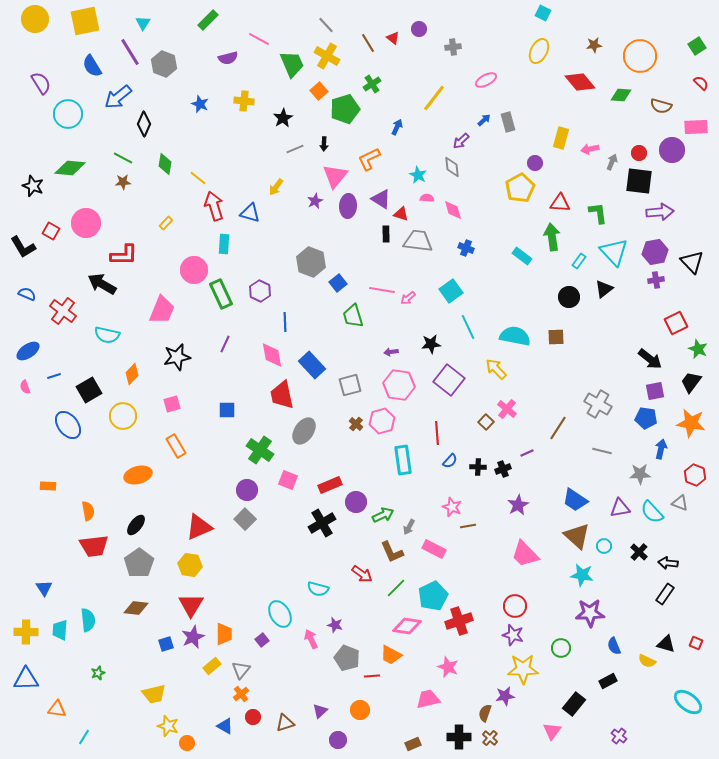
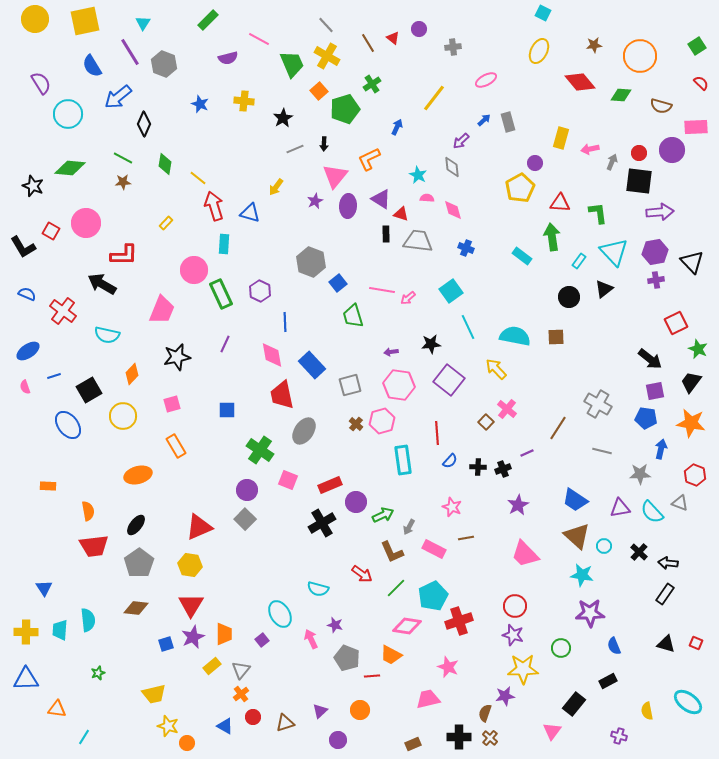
brown line at (468, 526): moved 2 px left, 12 px down
yellow semicircle at (647, 661): moved 50 px down; rotated 54 degrees clockwise
purple cross at (619, 736): rotated 21 degrees counterclockwise
